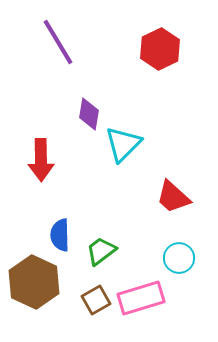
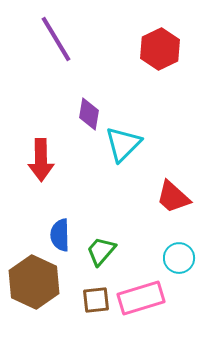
purple line: moved 2 px left, 3 px up
green trapezoid: rotated 12 degrees counterclockwise
brown square: rotated 24 degrees clockwise
